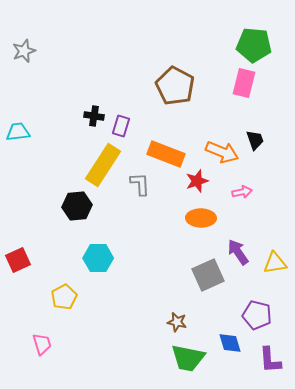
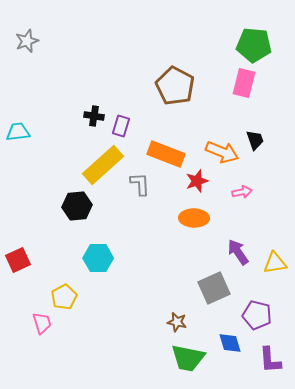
gray star: moved 3 px right, 10 px up
yellow rectangle: rotated 15 degrees clockwise
orange ellipse: moved 7 px left
gray square: moved 6 px right, 13 px down
pink trapezoid: moved 21 px up
